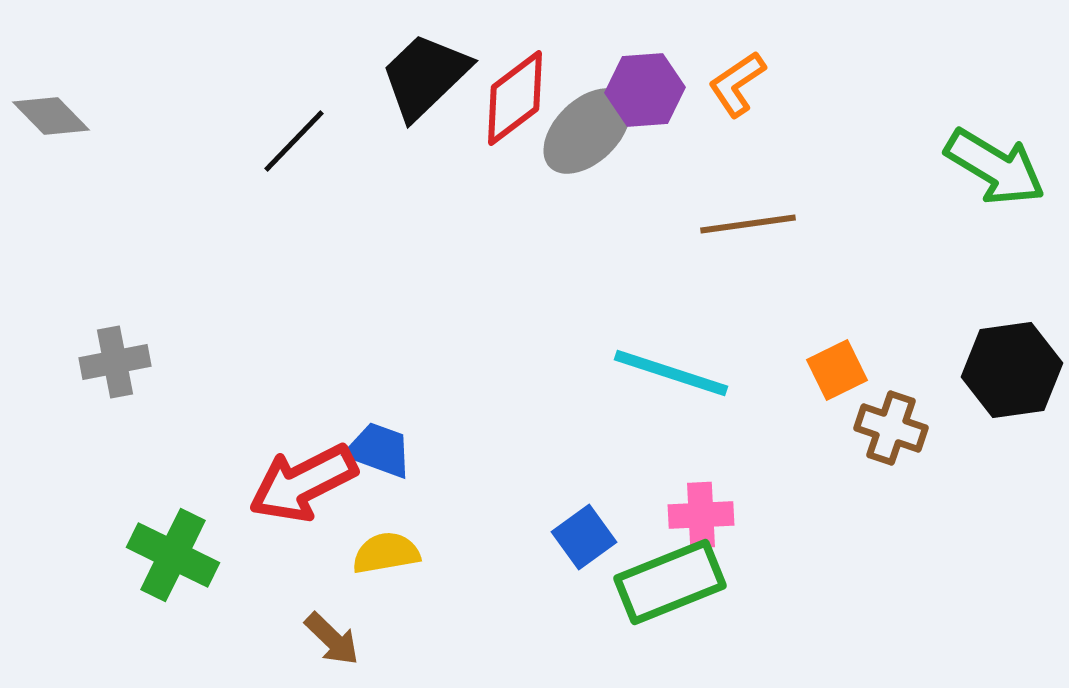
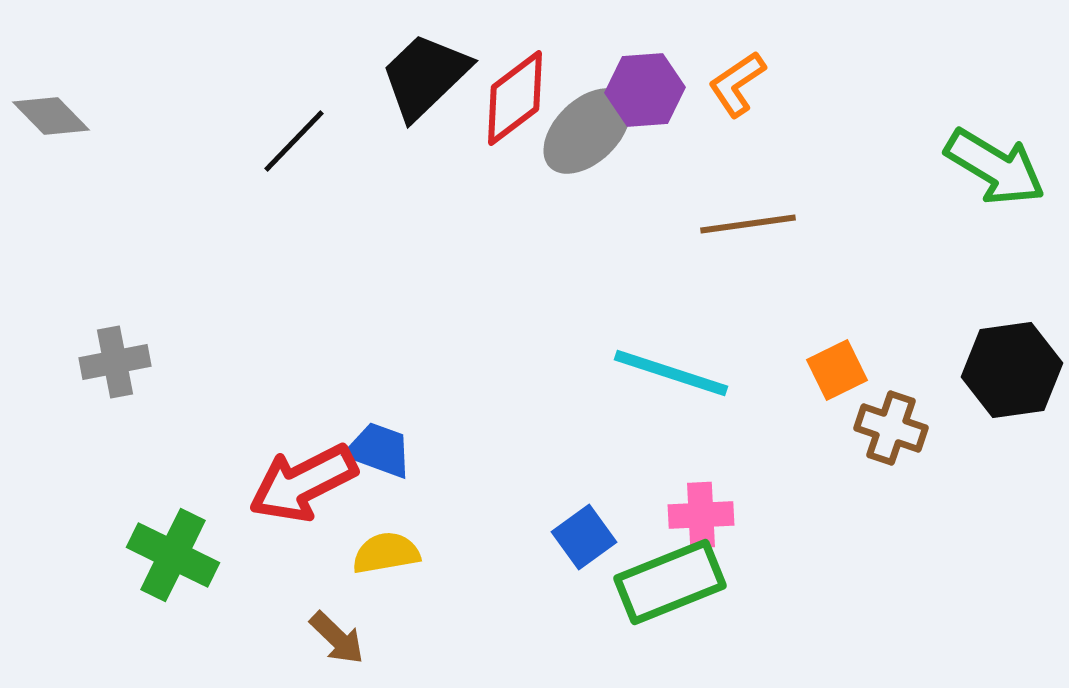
brown arrow: moved 5 px right, 1 px up
